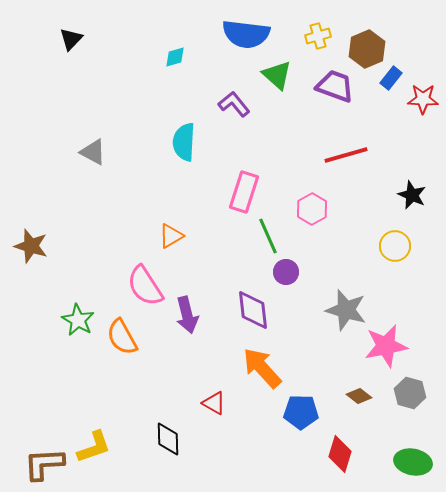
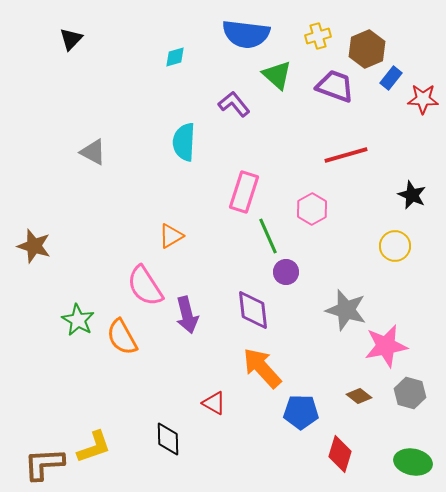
brown star: moved 3 px right
